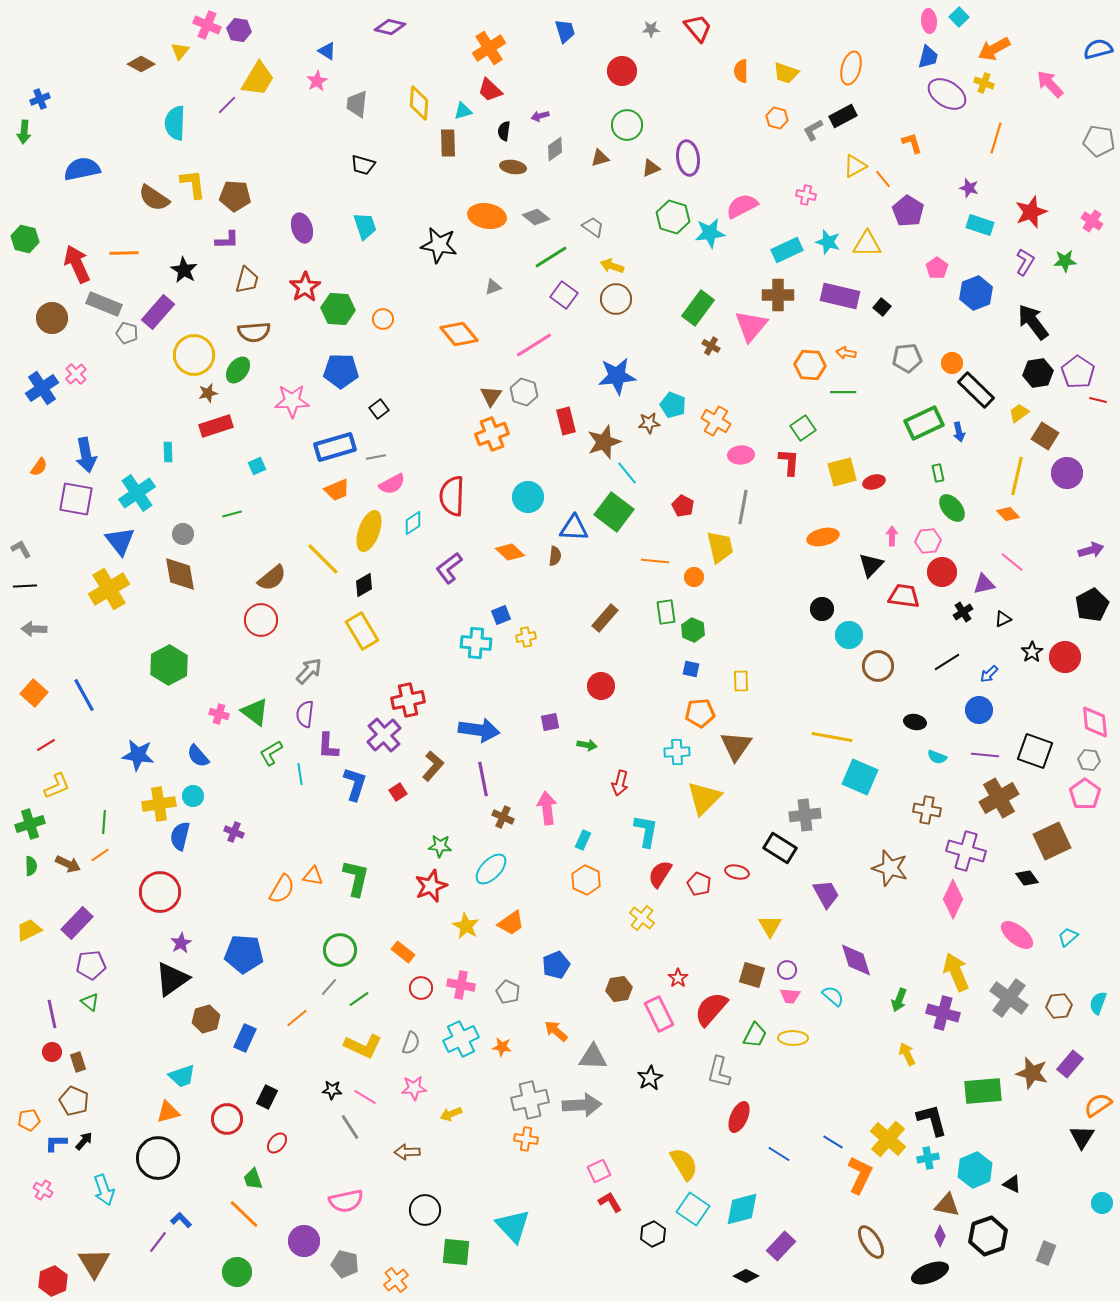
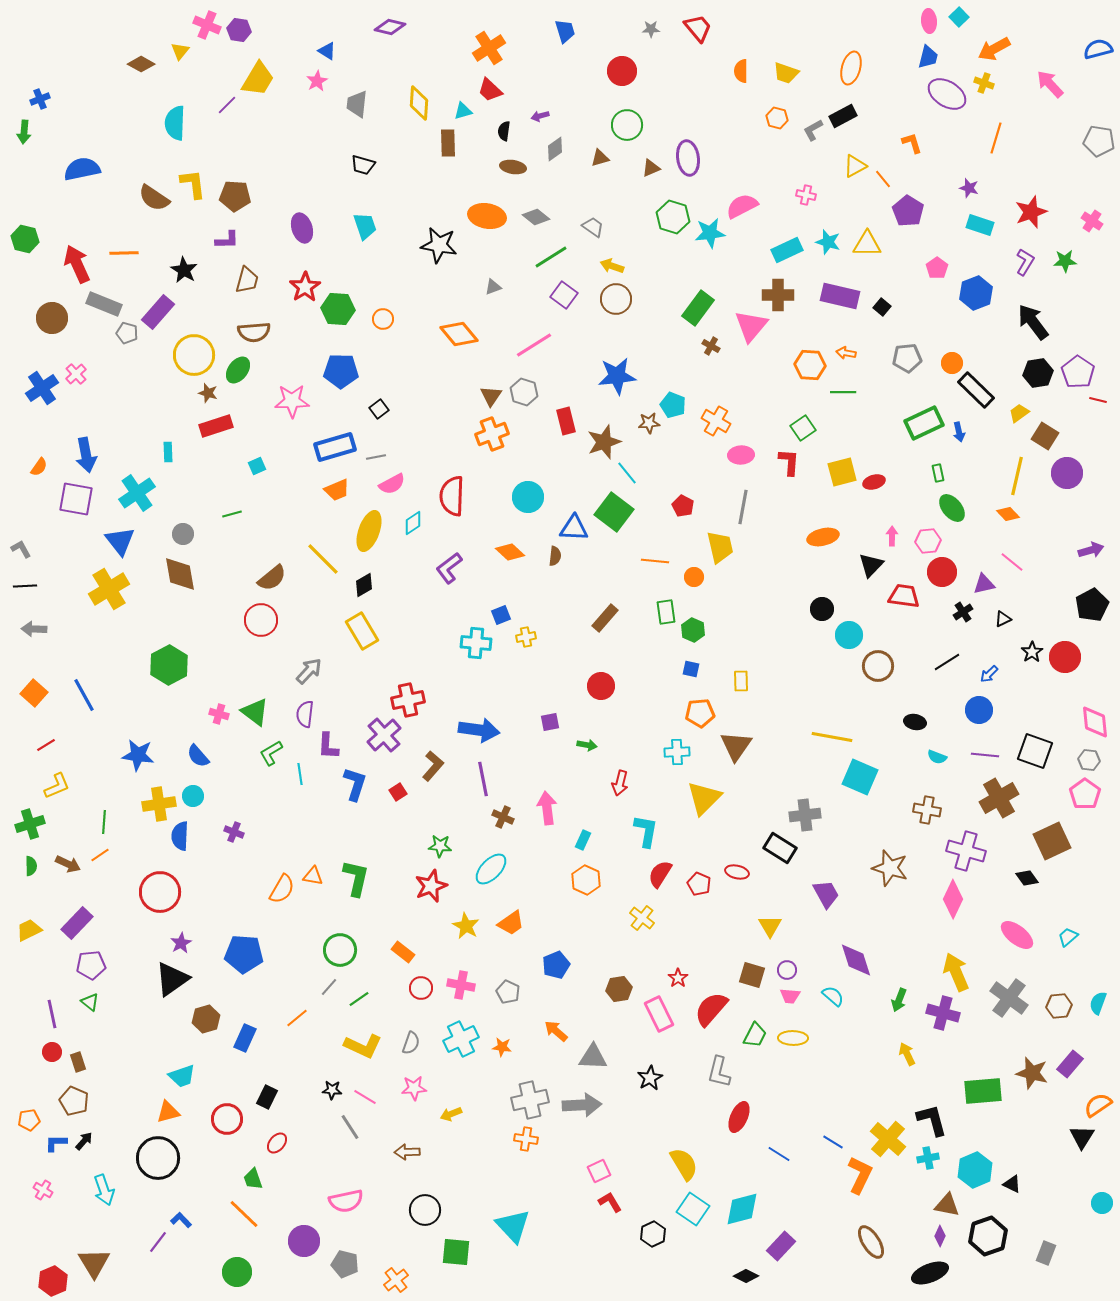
brown star at (208, 393): rotated 30 degrees clockwise
blue semicircle at (180, 836): rotated 12 degrees counterclockwise
